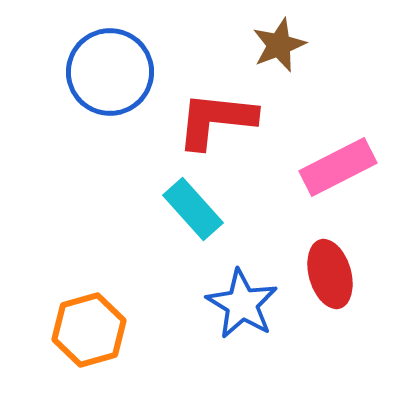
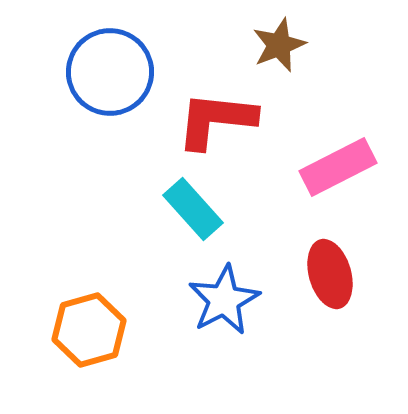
blue star: moved 18 px left, 4 px up; rotated 14 degrees clockwise
